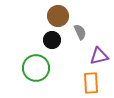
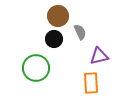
black circle: moved 2 px right, 1 px up
